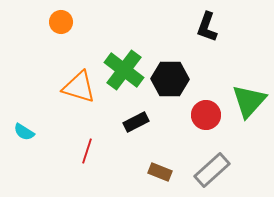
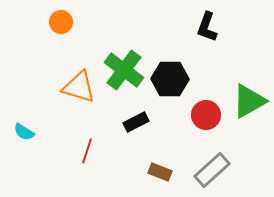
green triangle: rotated 18 degrees clockwise
